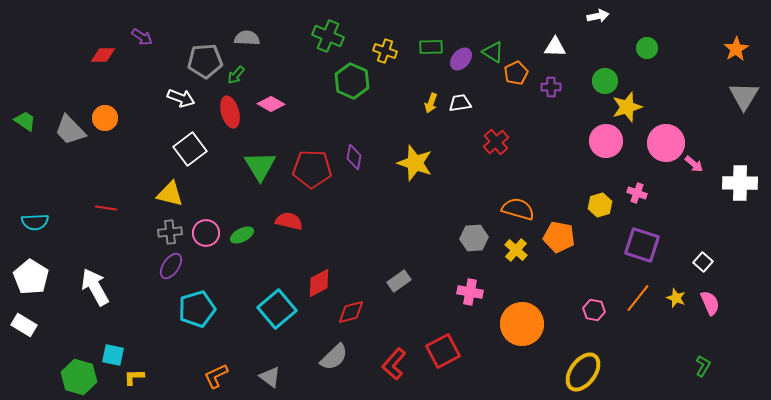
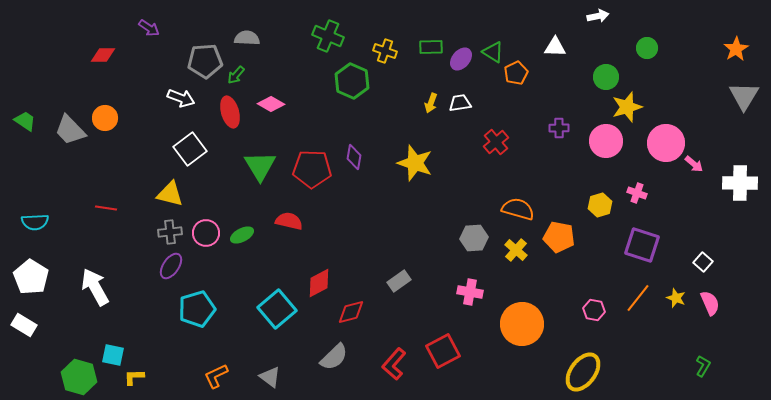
purple arrow at (142, 37): moved 7 px right, 9 px up
green circle at (605, 81): moved 1 px right, 4 px up
purple cross at (551, 87): moved 8 px right, 41 px down
